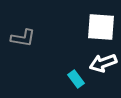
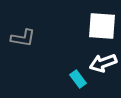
white square: moved 1 px right, 1 px up
cyan rectangle: moved 2 px right
